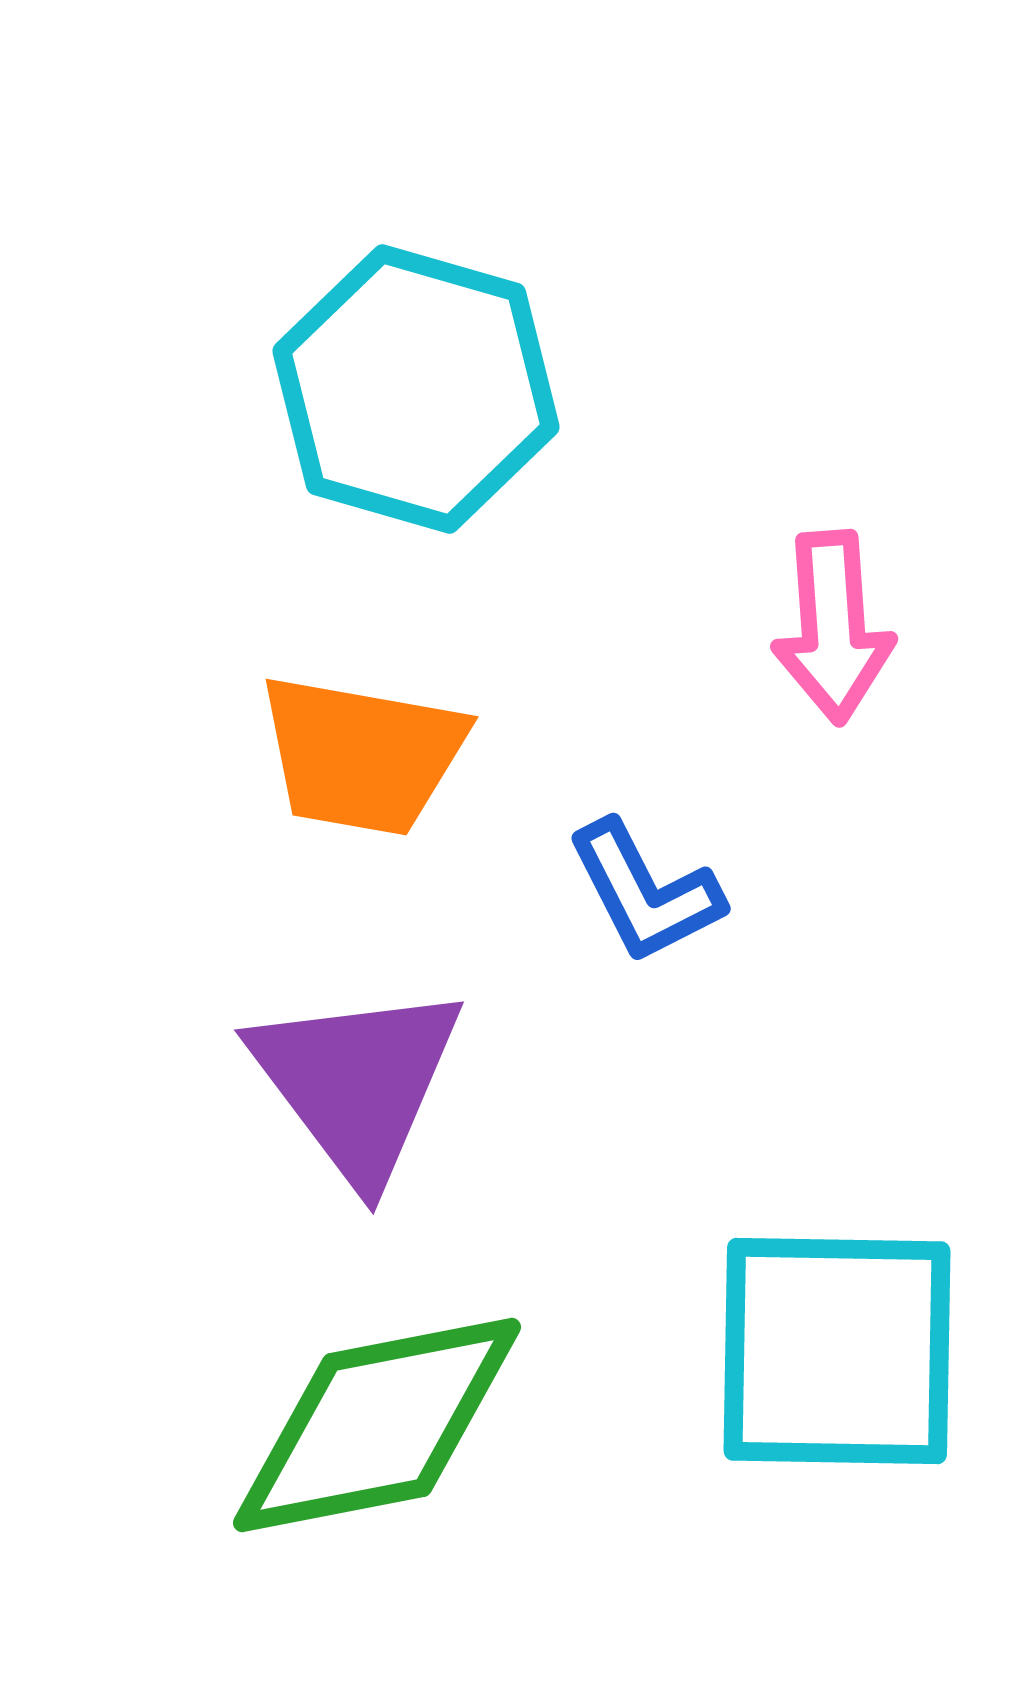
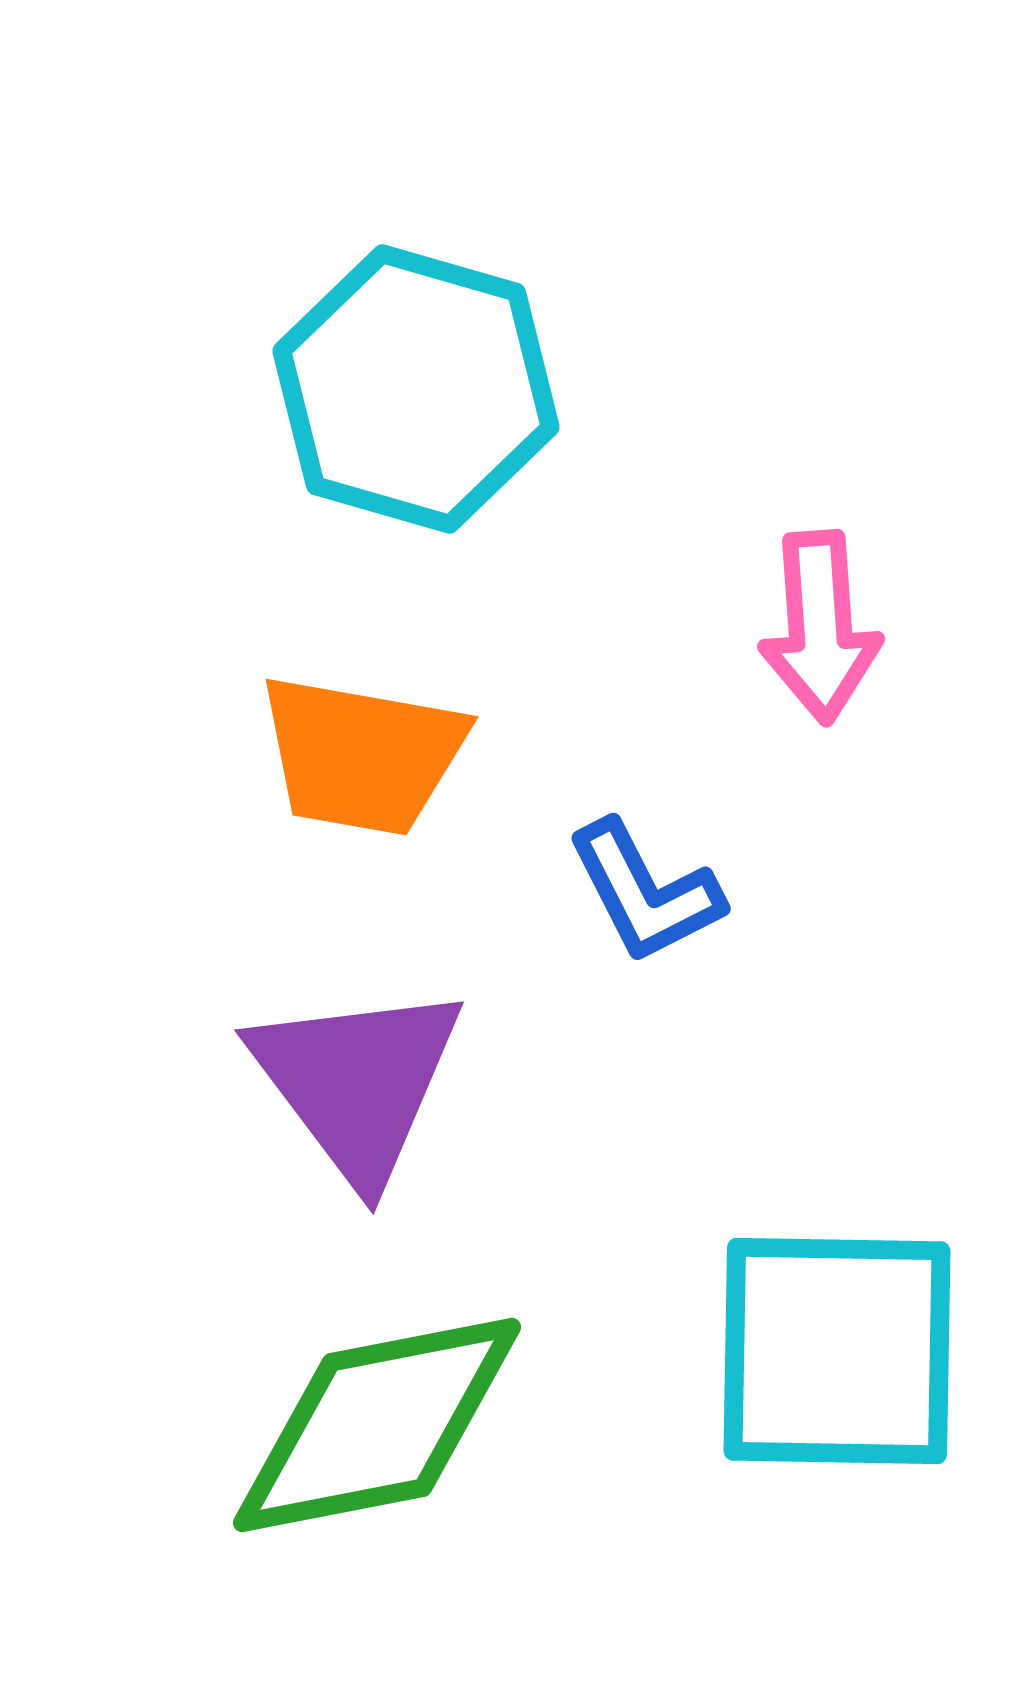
pink arrow: moved 13 px left
